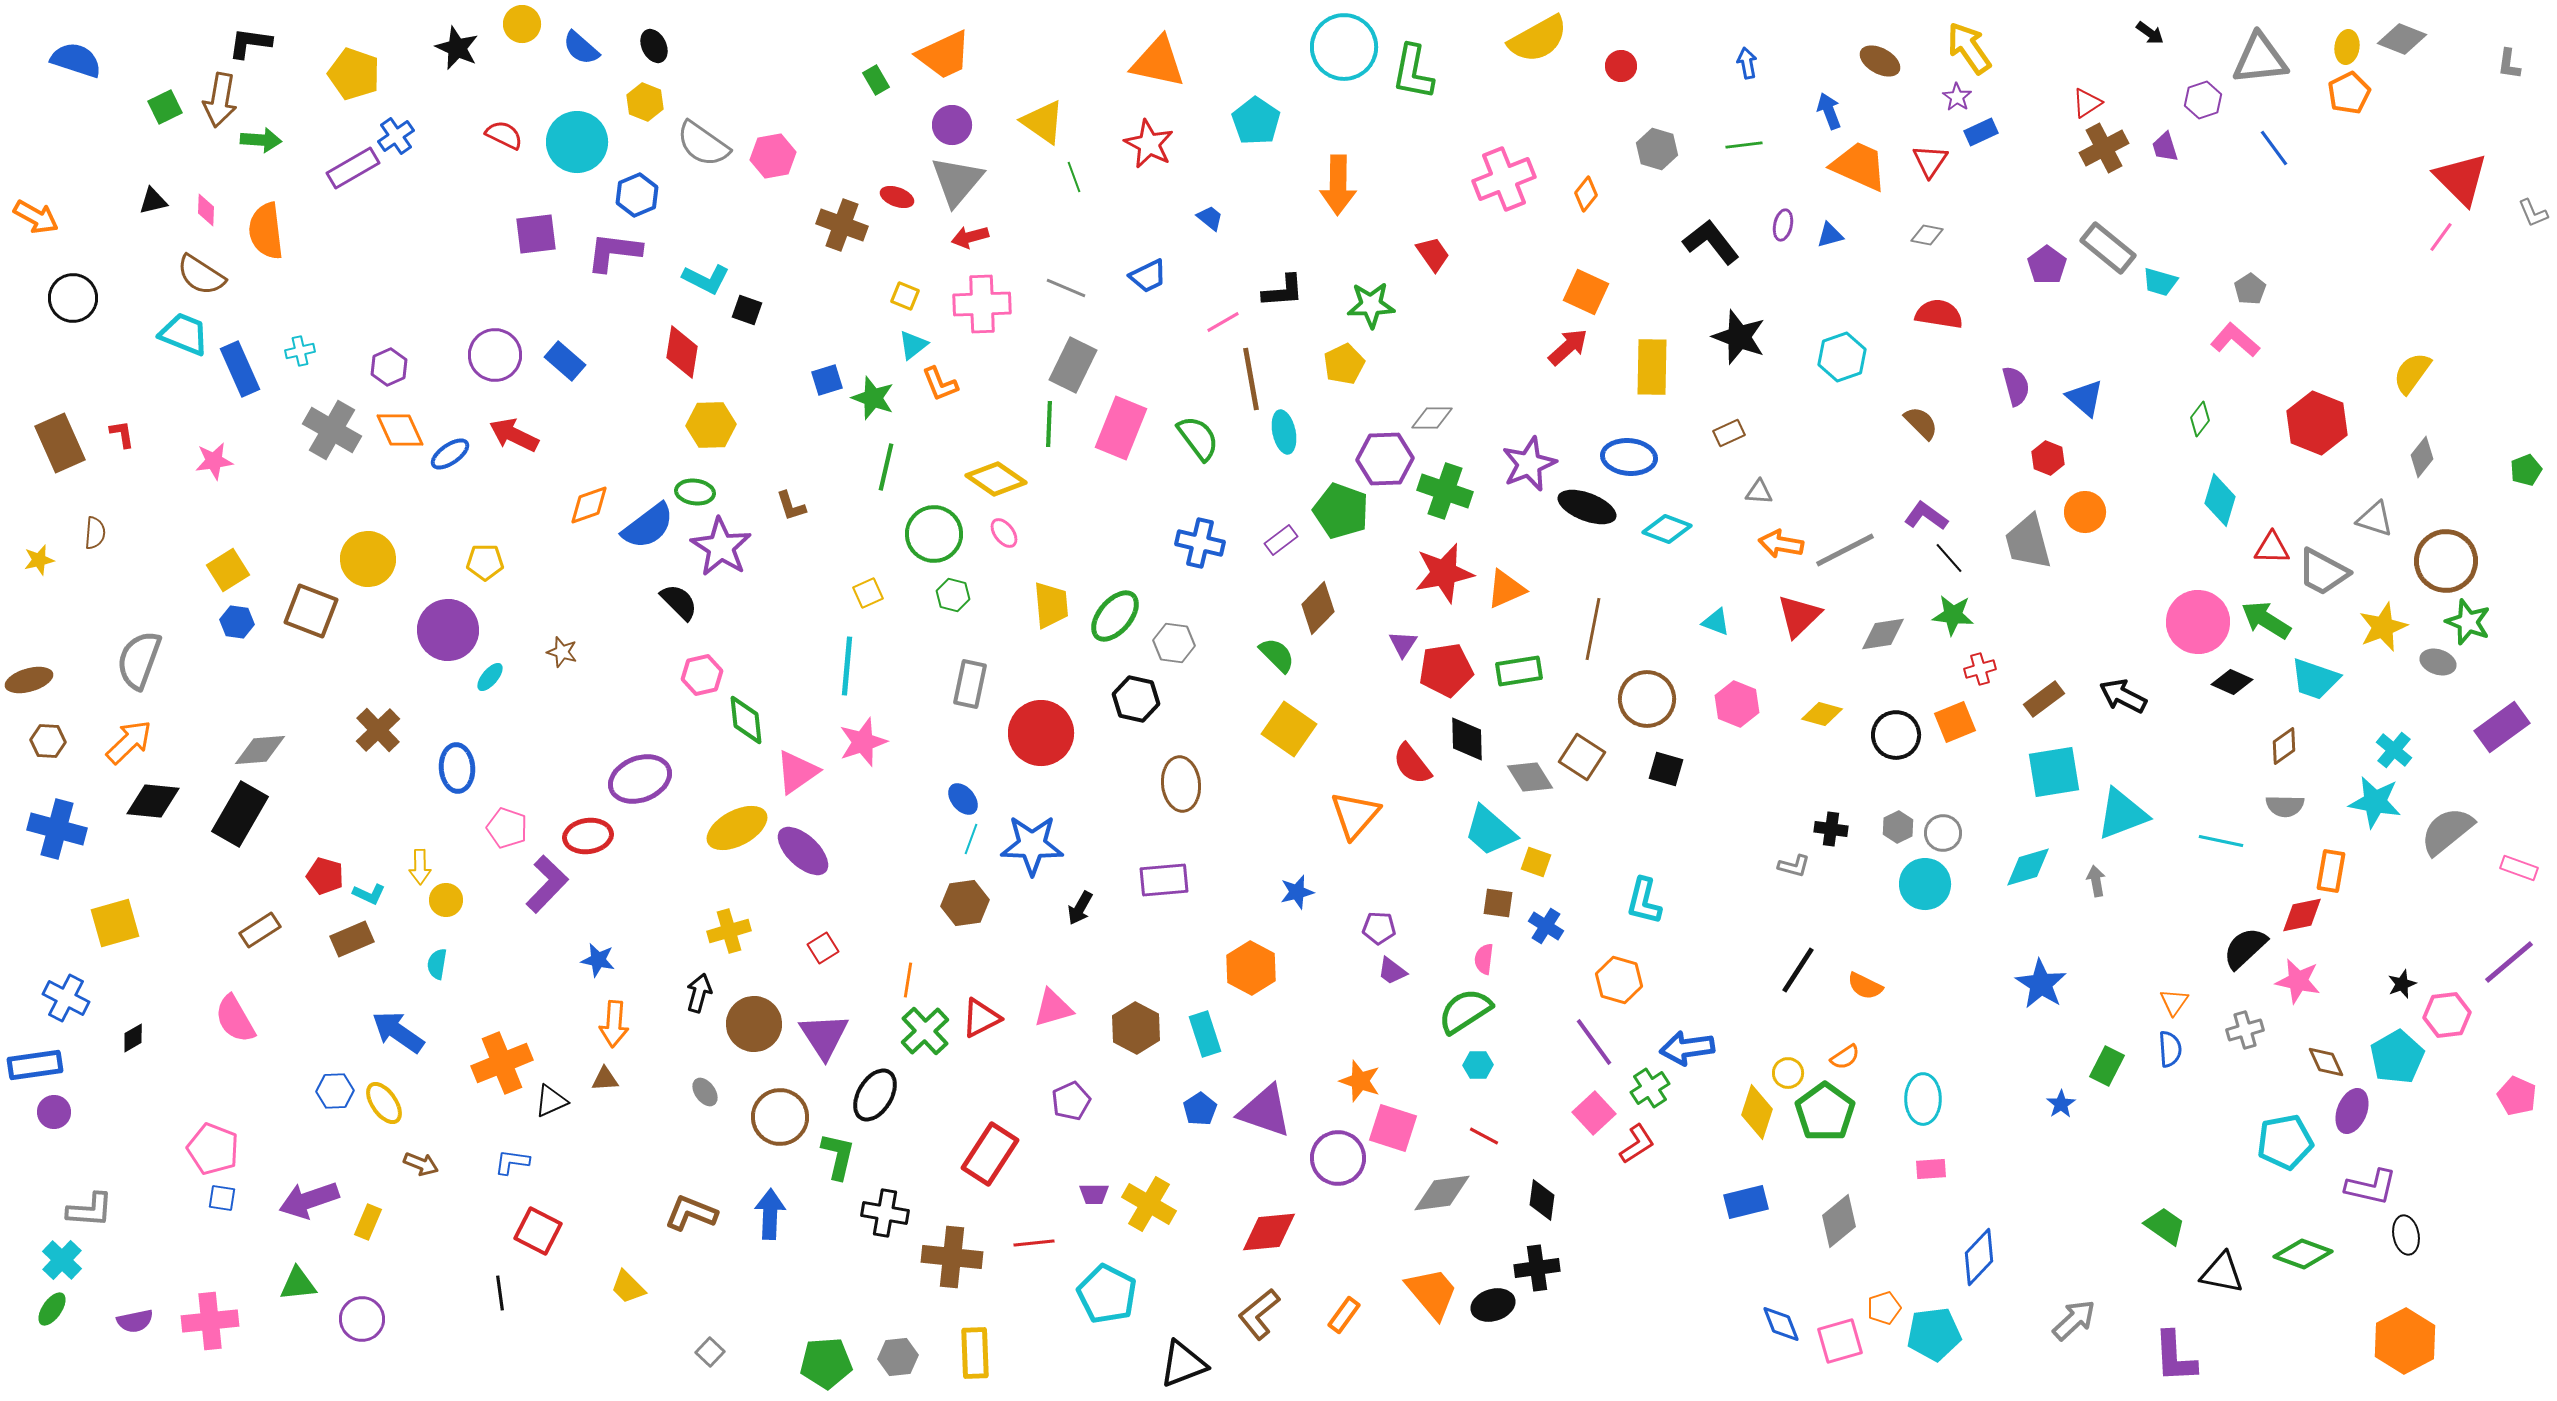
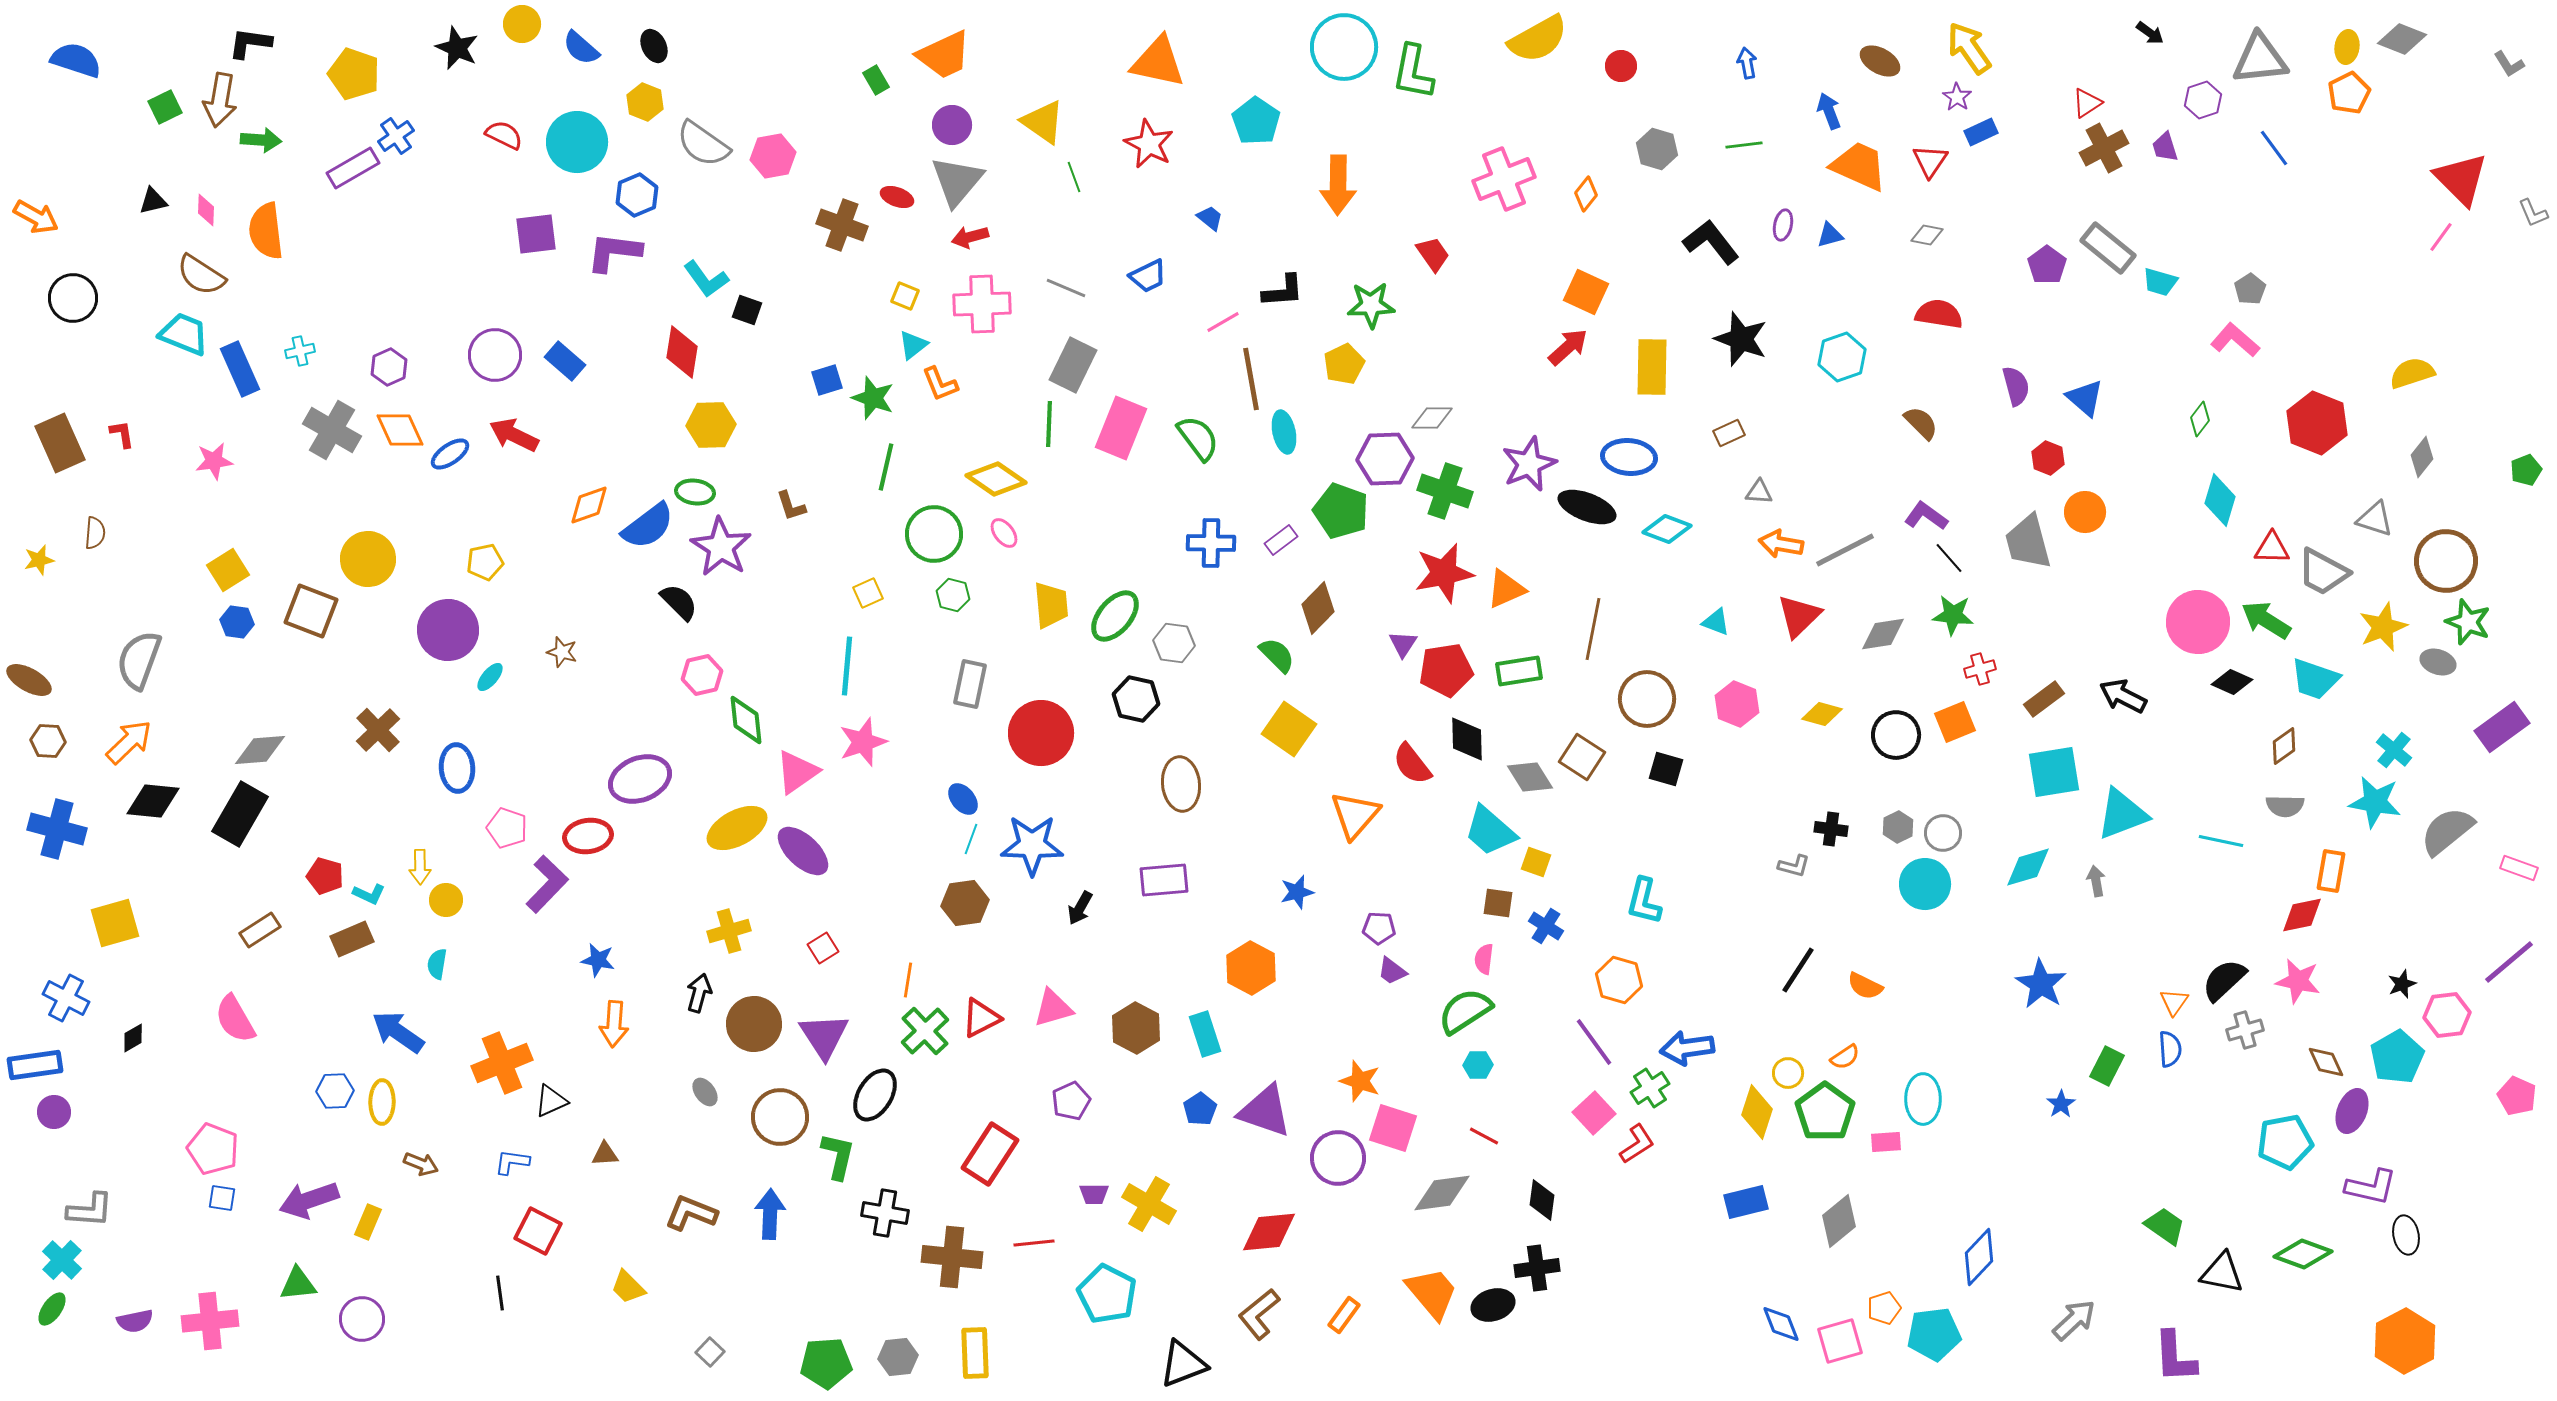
gray L-shape at (2509, 64): rotated 40 degrees counterclockwise
cyan L-shape at (706, 279): rotated 27 degrees clockwise
black star at (1739, 337): moved 2 px right, 2 px down
yellow semicircle at (2412, 373): rotated 36 degrees clockwise
blue cross at (1200, 543): moved 11 px right; rotated 12 degrees counterclockwise
yellow pentagon at (485, 562): rotated 12 degrees counterclockwise
brown ellipse at (29, 680): rotated 45 degrees clockwise
black semicircle at (2245, 948): moved 21 px left, 32 px down
brown triangle at (605, 1079): moved 75 px down
yellow ellipse at (384, 1103): moved 2 px left, 1 px up; rotated 36 degrees clockwise
pink rectangle at (1931, 1169): moved 45 px left, 27 px up
